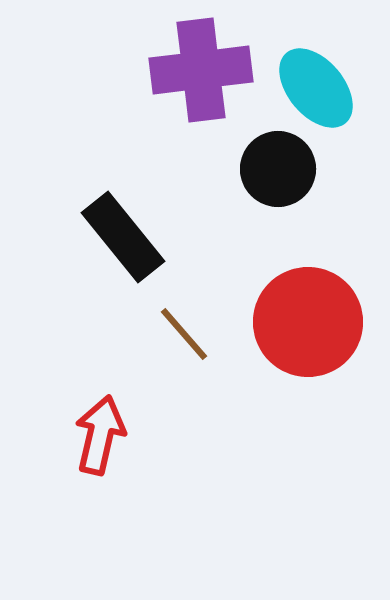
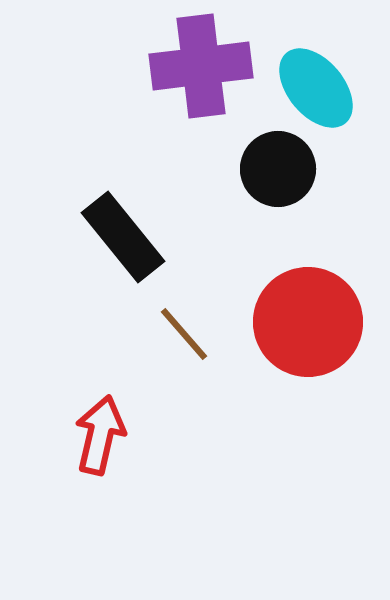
purple cross: moved 4 px up
